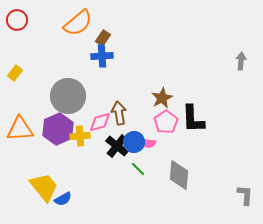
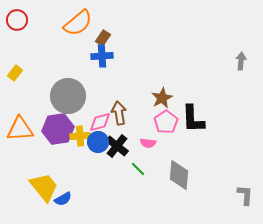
purple hexagon: rotated 16 degrees clockwise
blue circle: moved 36 px left
